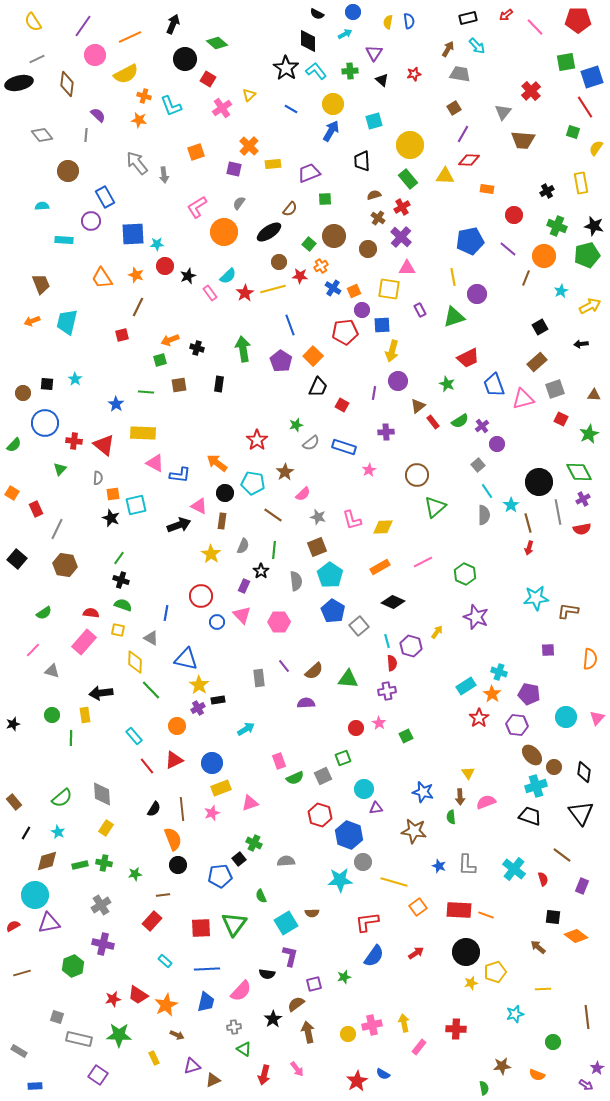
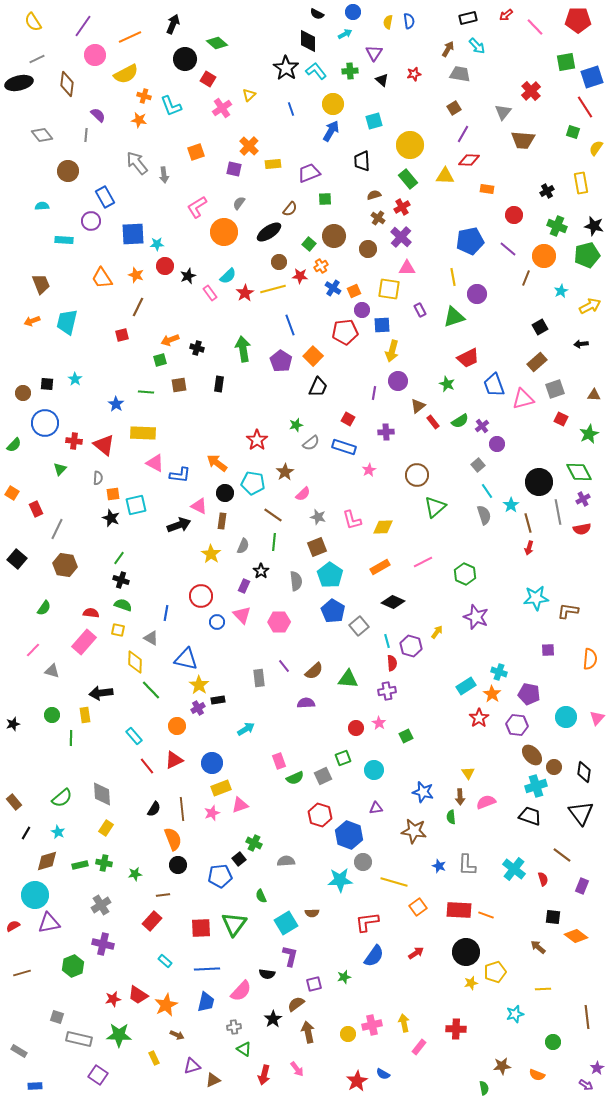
blue line at (291, 109): rotated 40 degrees clockwise
red square at (342, 405): moved 6 px right, 14 px down
gray semicircle at (484, 515): rotated 18 degrees counterclockwise
green line at (274, 550): moved 8 px up
green semicircle at (44, 613): moved 5 px up; rotated 21 degrees counterclockwise
cyan circle at (364, 789): moved 10 px right, 19 px up
pink triangle at (250, 803): moved 10 px left, 2 px down
